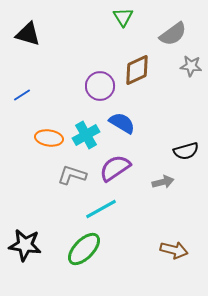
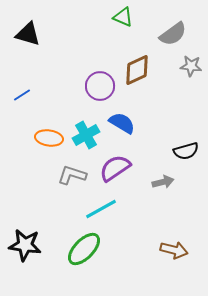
green triangle: rotated 35 degrees counterclockwise
